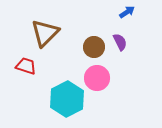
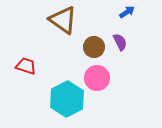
brown triangle: moved 18 px right, 13 px up; rotated 40 degrees counterclockwise
